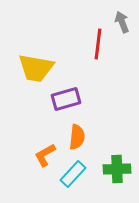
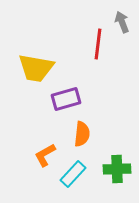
orange semicircle: moved 5 px right, 3 px up
